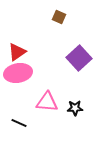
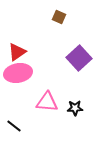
black line: moved 5 px left, 3 px down; rotated 14 degrees clockwise
